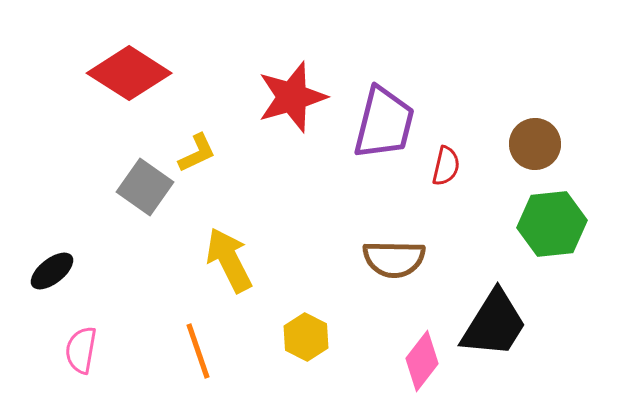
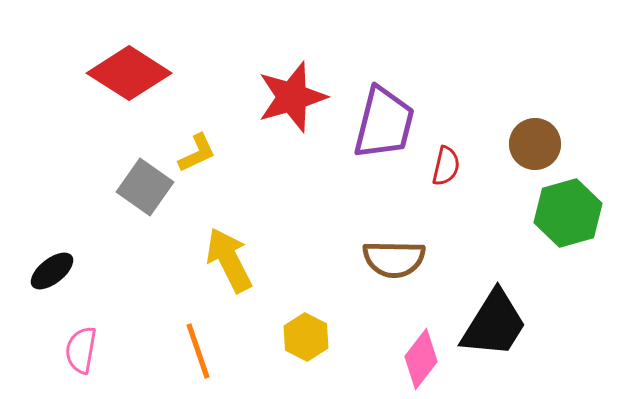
green hexagon: moved 16 px right, 11 px up; rotated 10 degrees counterclockwise
pink diamond: moved 1 px left, 2 px up
